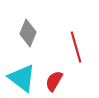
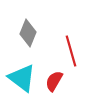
red line: moved 5 px left, 4 px down
